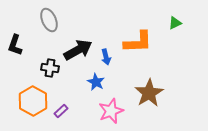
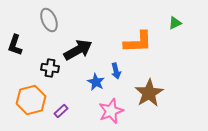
blue arrow: moved 10 px right, 14 px down
orange hexagon: moved 2 px left, 1 px up; rotated 16 degrees clockwise
